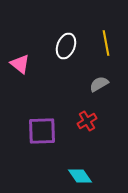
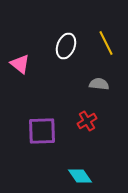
yellow line: rotated 15 degrees counterclockwise
gray semicircle: rotated 36 degrees clockwise
